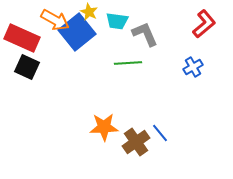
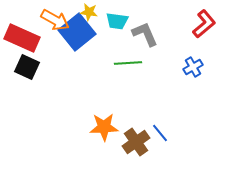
yellow star: rotated 18 degrees counterclockwise
